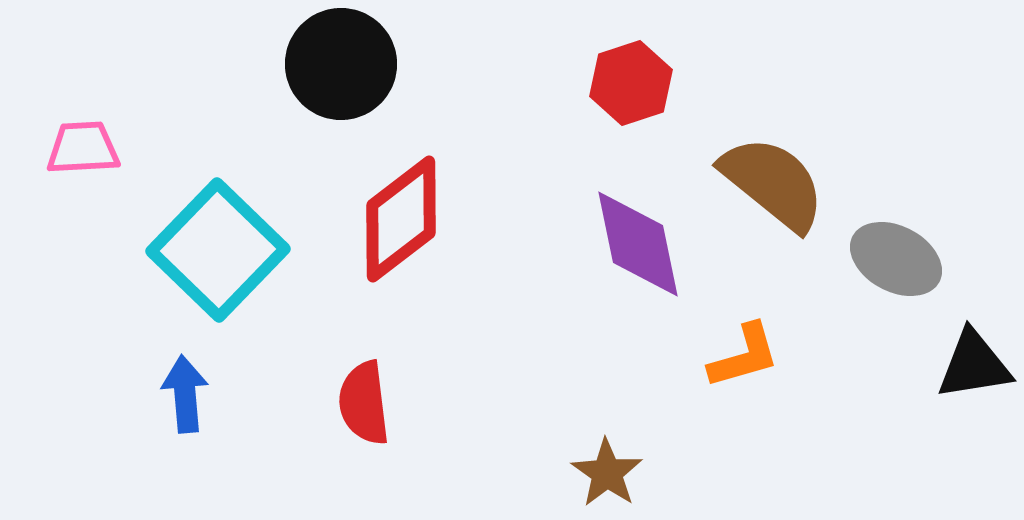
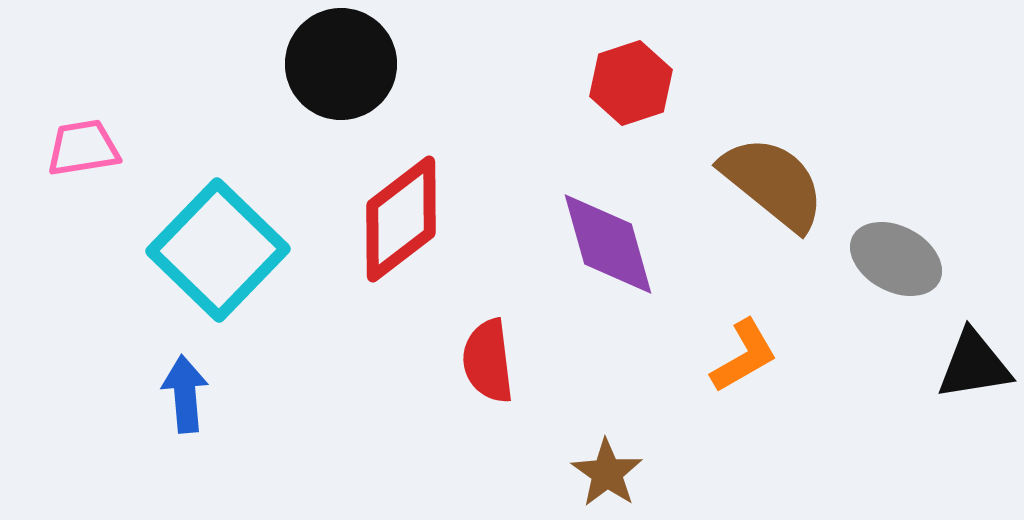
pink trapezoid: rotated 6 degrees counterclockwise
purple diamond: moved 30 px left; rotated 4 degrees counterclockwise
orange L-shape: rotated 14 degrees counterclockwise
red semicircle: moved 124 px right, 42 px up
